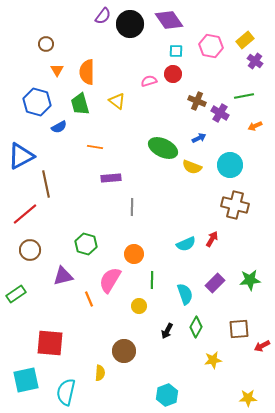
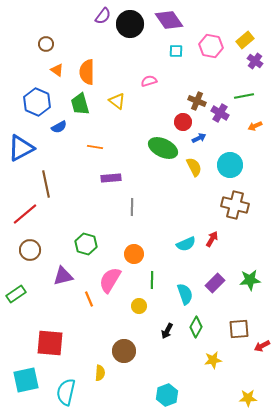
orange triangle at (57, 70): rotated 24 degrees counterclockwise
red circle at (173, 74): moved 10 px right, 48 px down
blue hexagon at (37, 102): rotated 8 degrees clockwise
blue triangle at (21, 156): moved 8 px up
yellow semicircle at (192, 167): moved 2 px right; rotated 138 degrees counterclockwise
